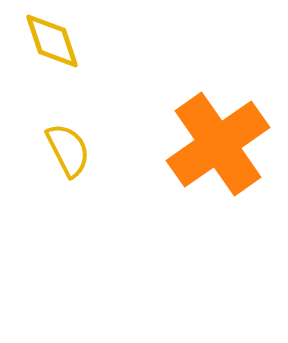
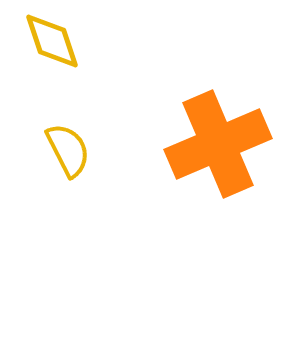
orange cross: rotated 12 degrees clockwise
